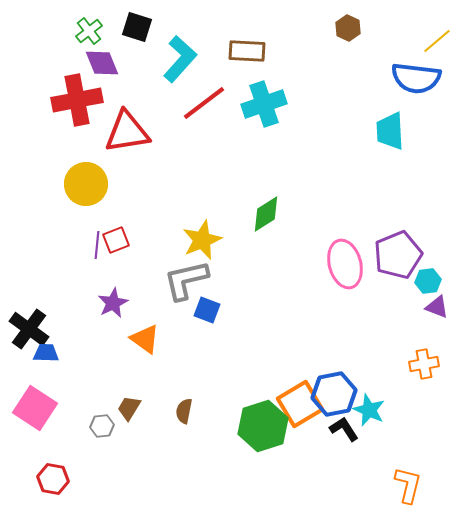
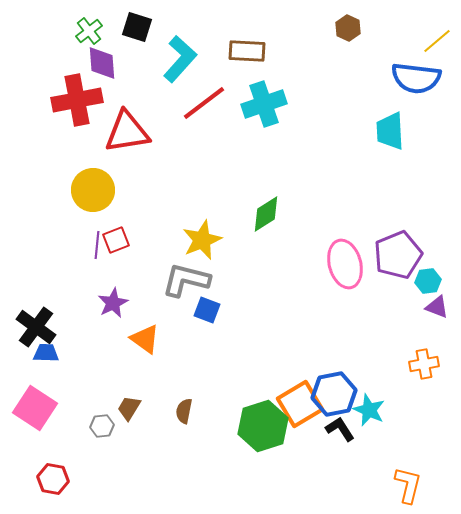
purple diamond: rotated 18 degrees clockwise
yellow circle: moved 7 px right, 6 px down
gray L-shape: rotated 27 degrees clockwise
black cross: moved 7 px right, 2 px up
black L-shape: moved 4 px left
